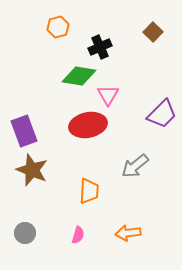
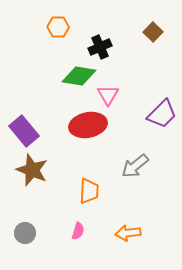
orange hexagon: rotated 15 degrees clockwise
purple rectangle: rotated 20 degrees counterclockwise
pink semicircle: moved 4 px up
